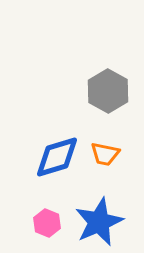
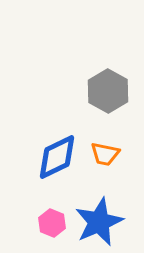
blue diamond: rotated 9 degrees counterclockwise
pink hexagon: moved 5 px right
